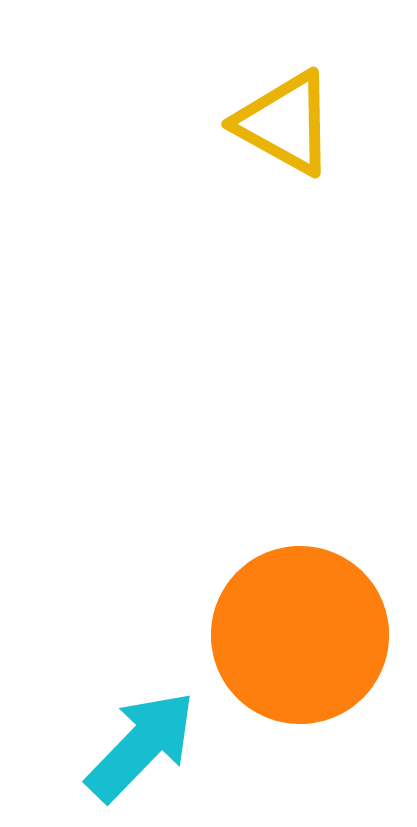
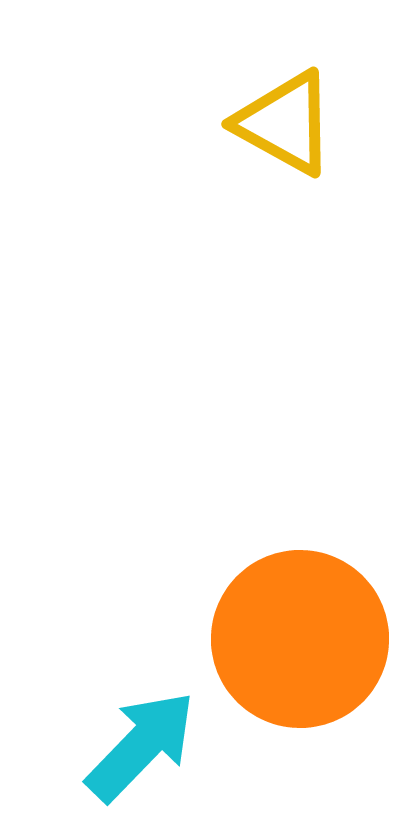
orange circle: moved 4 px down
